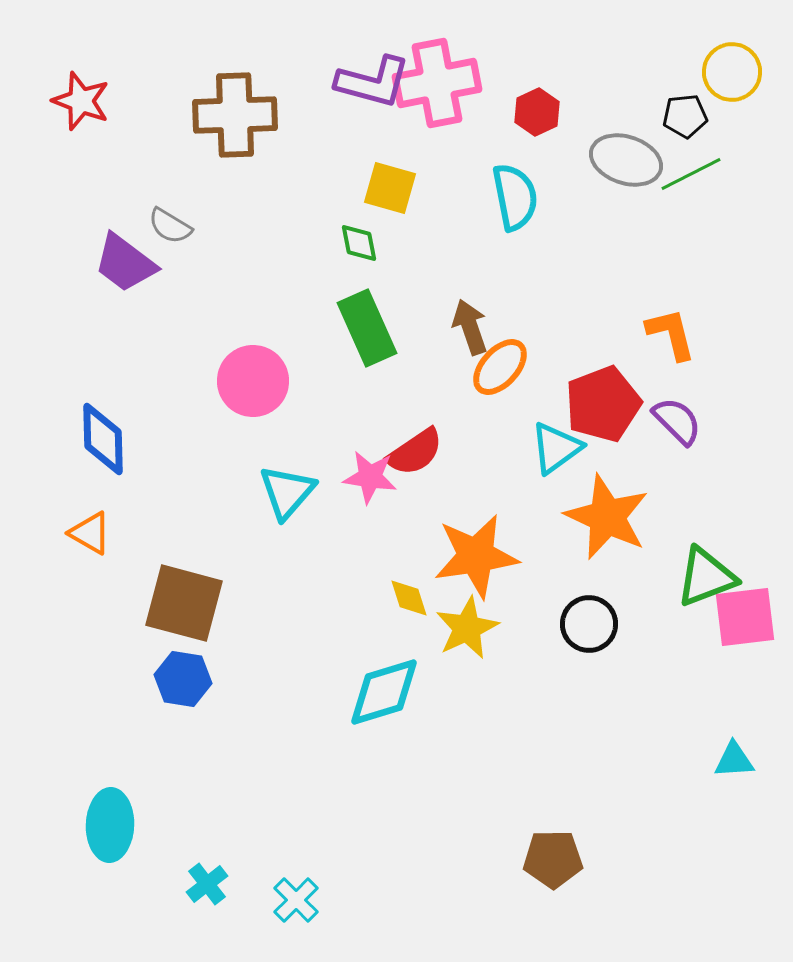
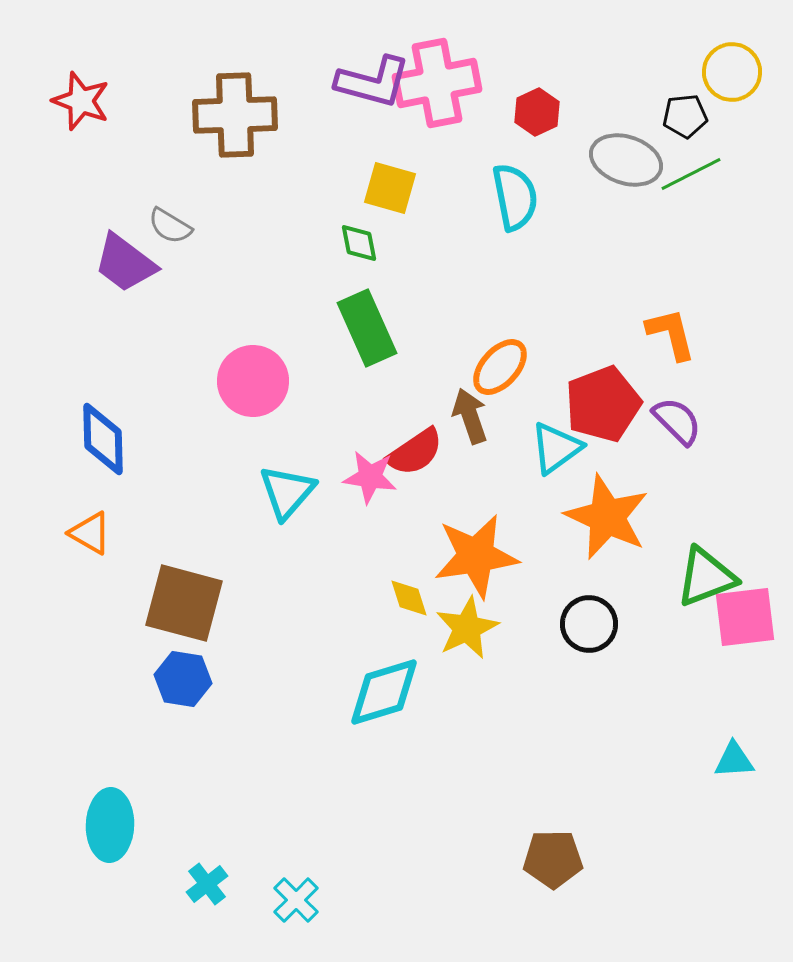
brown arrow at (470, 327): moved 89 px down
